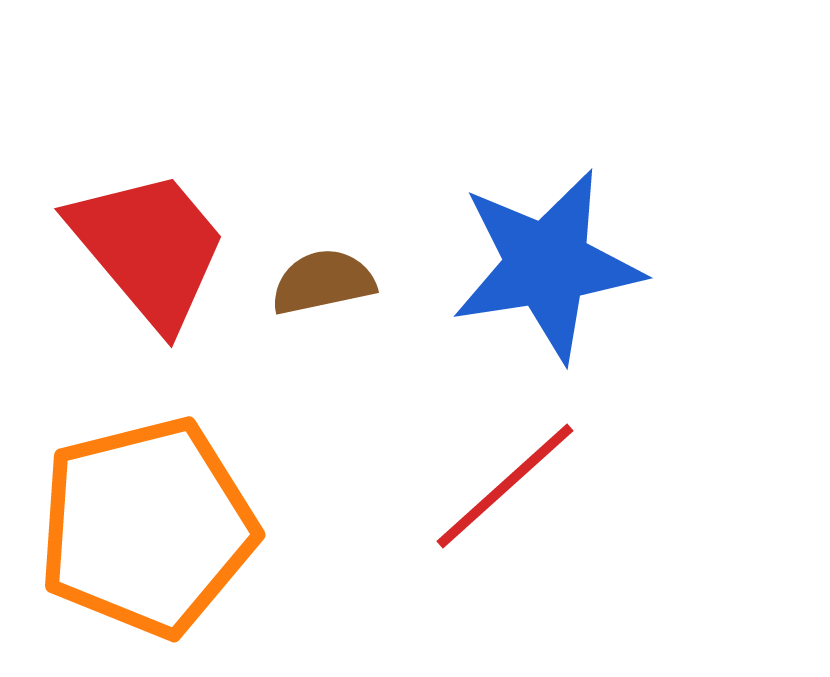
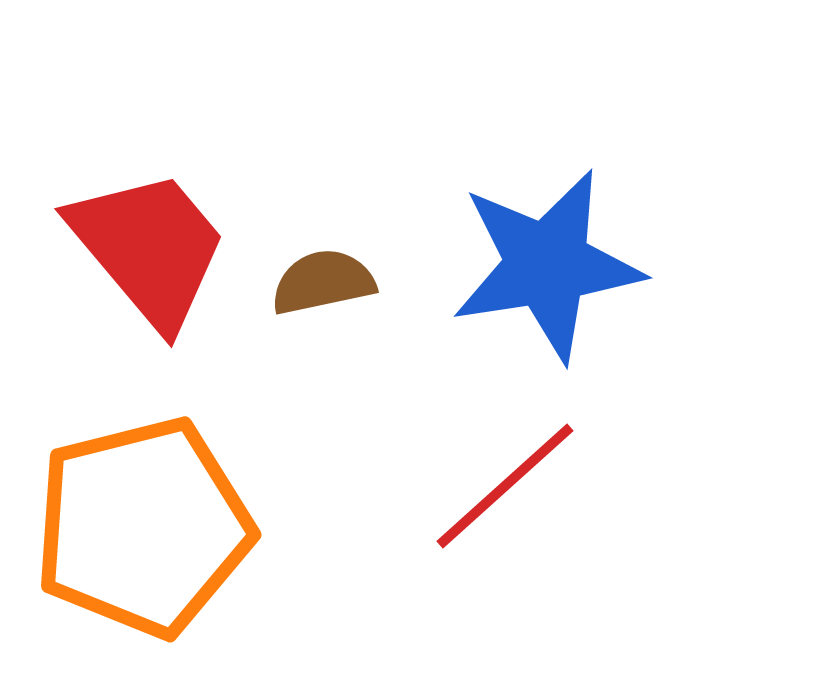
orange pentagon: moved 4 px left
